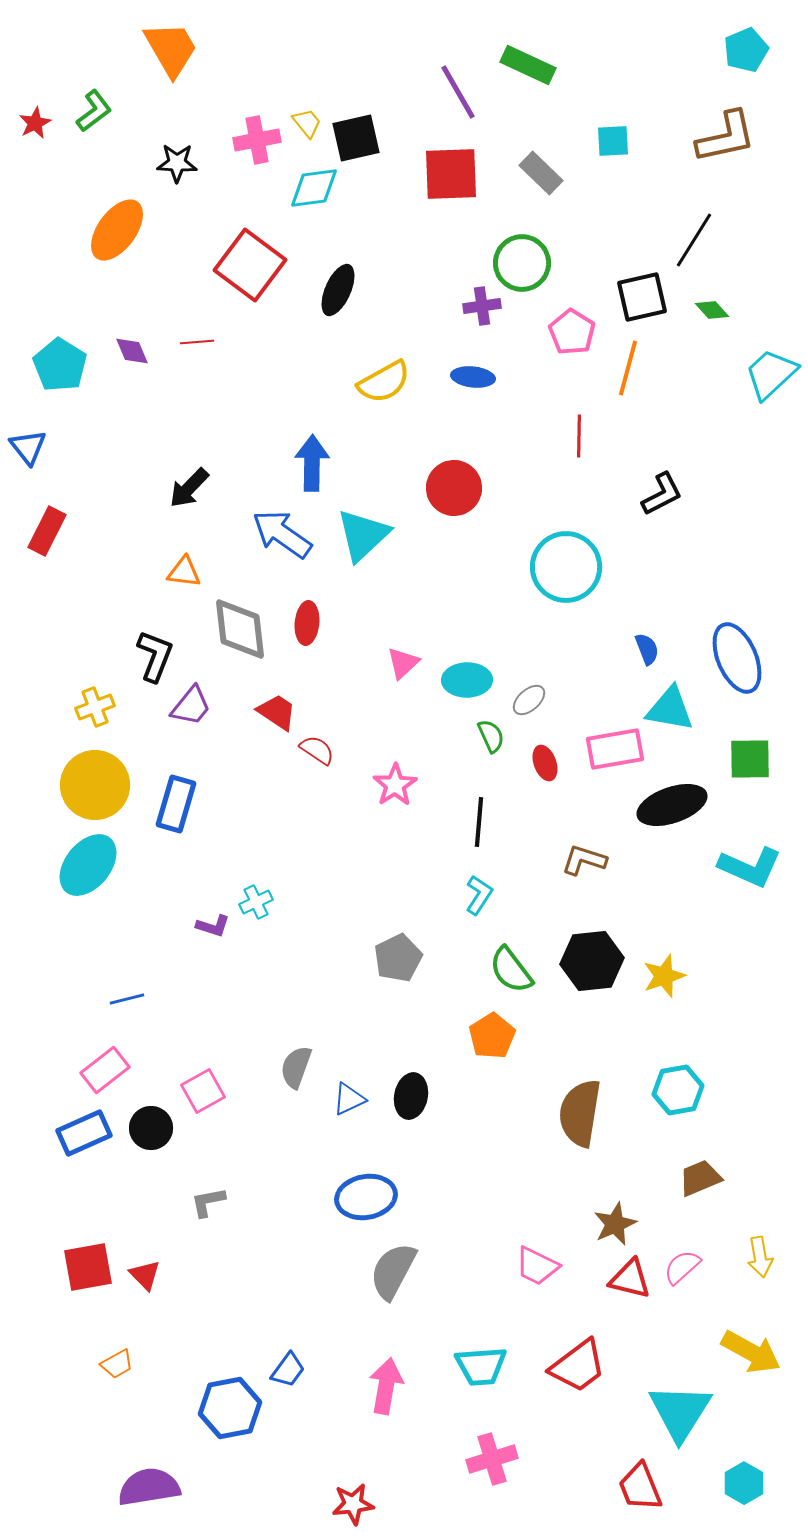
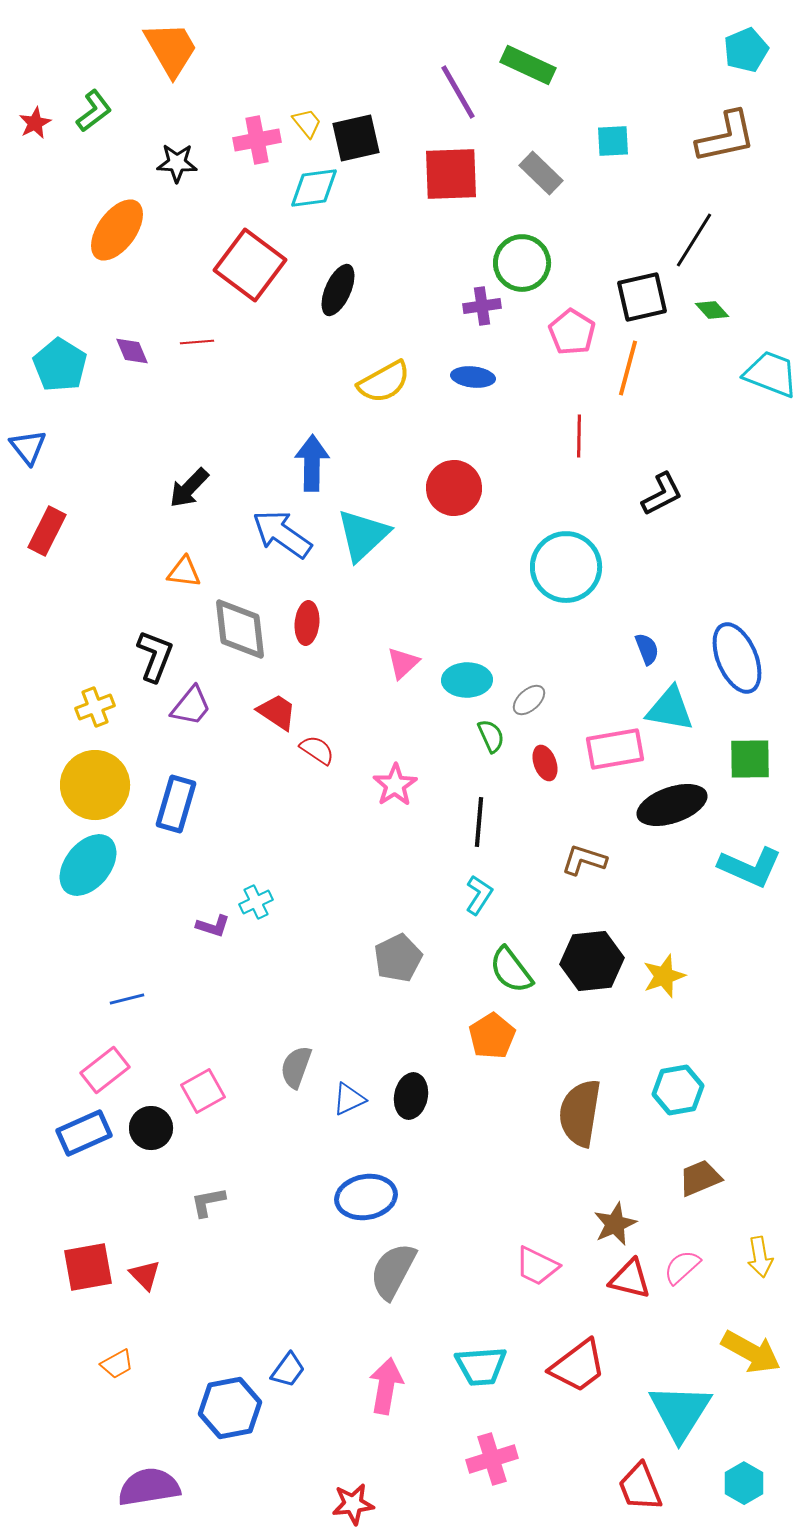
cyan trapezoid at (771, 374): rotated 64 degrees clockwise
